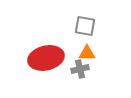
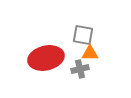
gray square: moved 2 px left, 9 px down
orange triangle: moved 3 px right
